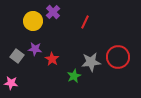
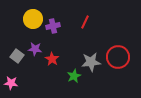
purple cross: moved 14 px down; rotated 32 degrees clockwise
yellow circle: moved 2 px up
